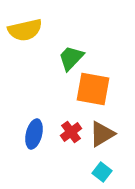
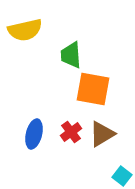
green trapezoid: moved 3 px up; rotated 48 degrees counterclockwise
cyan square: moved 20 px right, 4 px down
